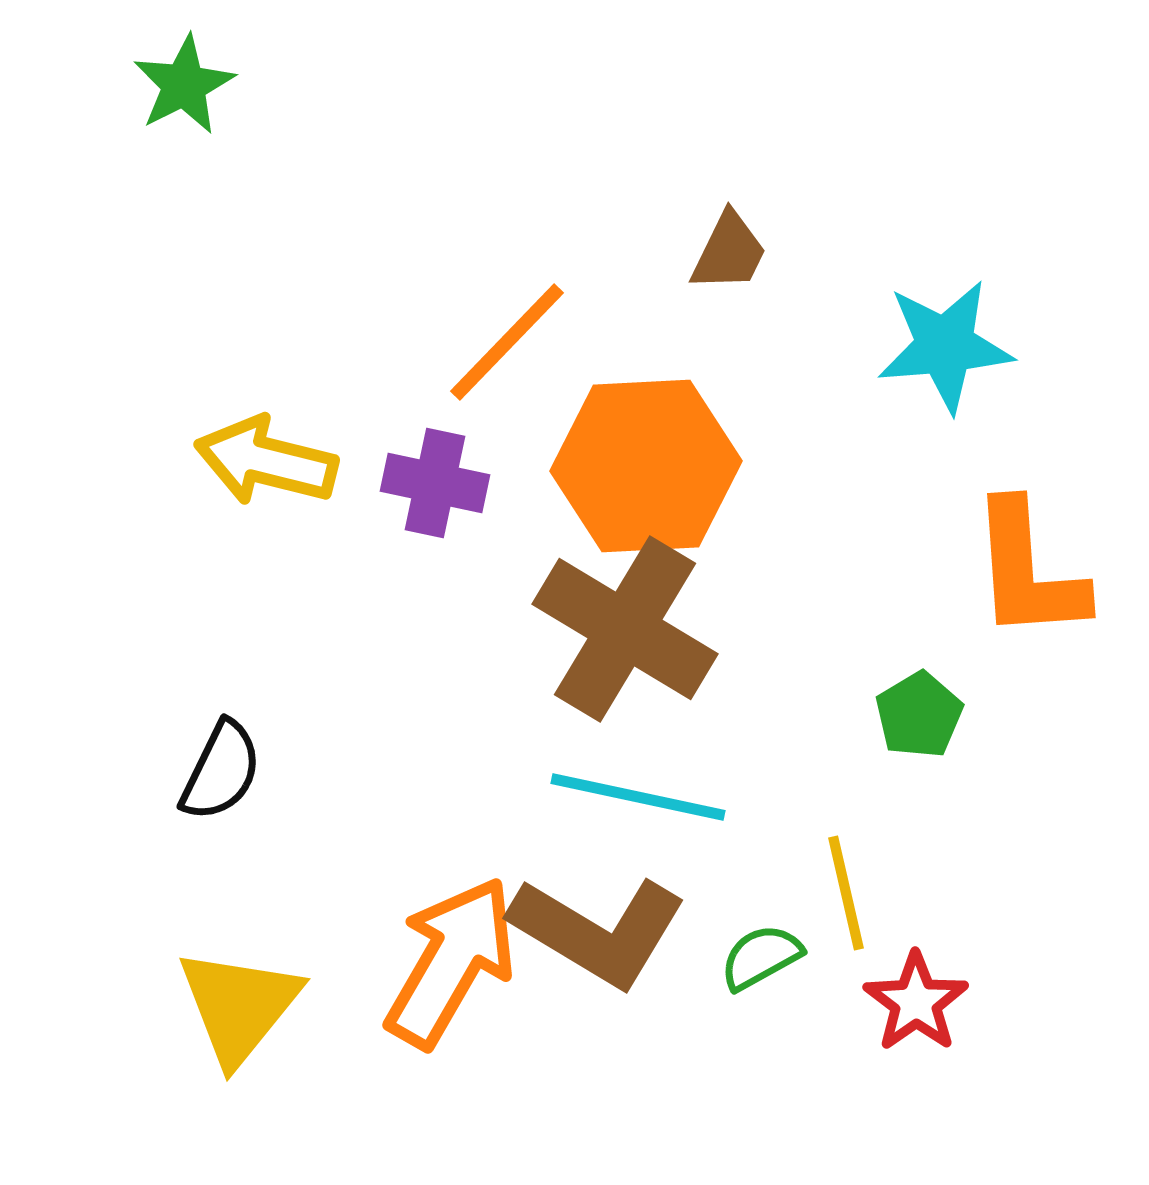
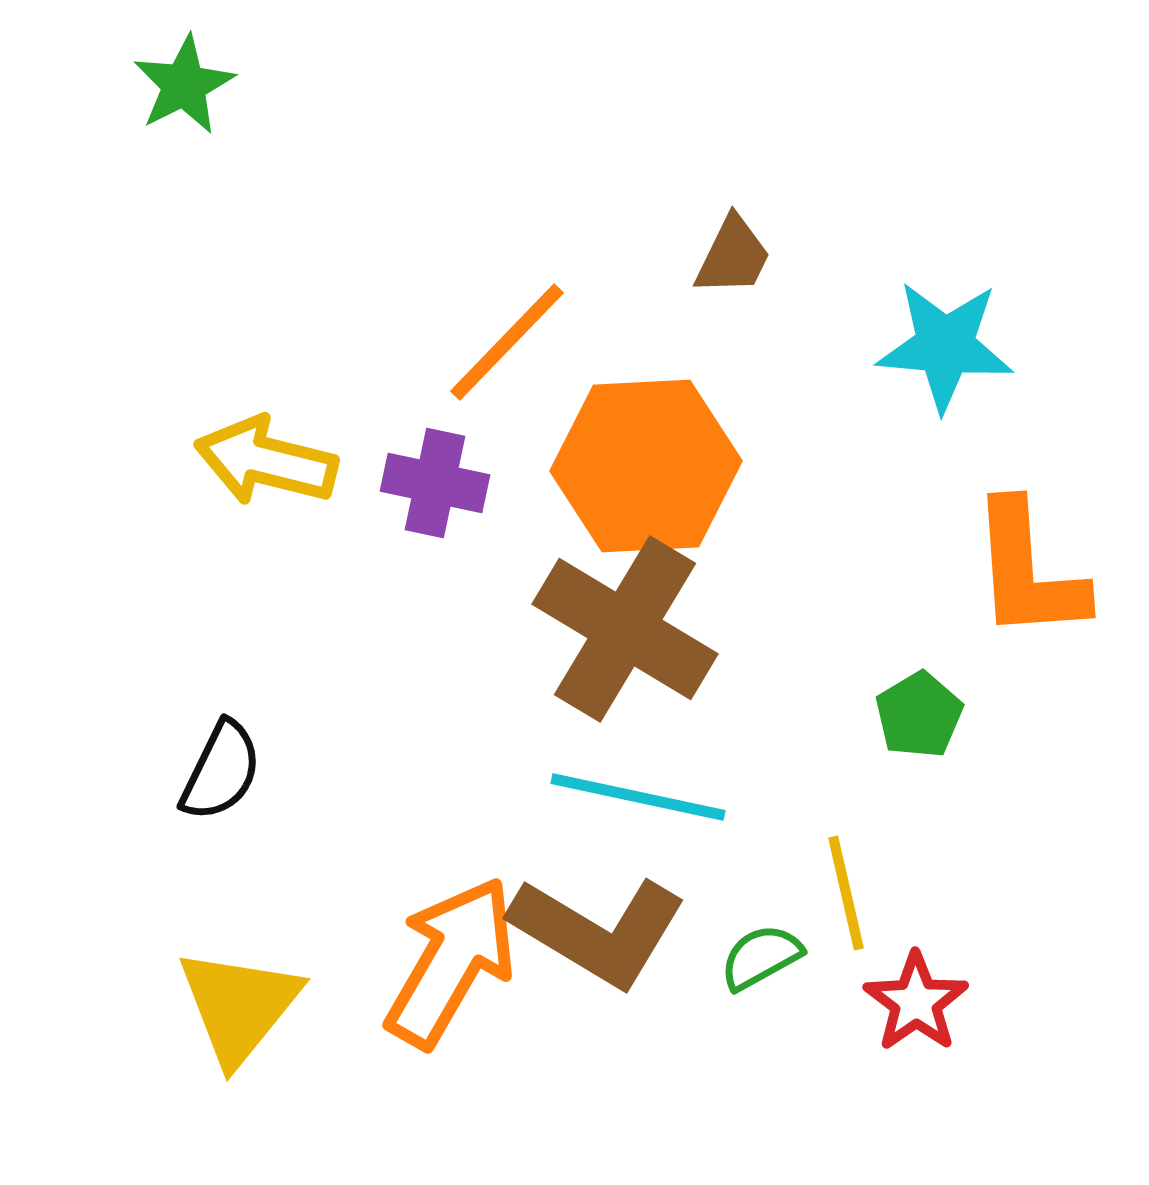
brown trapezoid: moved 4 px right, 4 px down
cyan star: rotated 10 degrees clockwise
